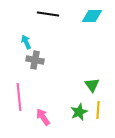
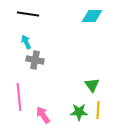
black line: moved 20 px left
green star: rotated 24 degrees clockwise
pink arrow: moved 2 px up
